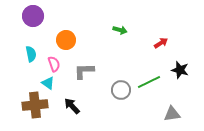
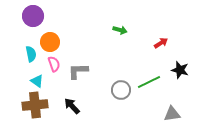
orange circle: moved 16 px left, 2 px down
gray L-shape: moved 6 px left
cyan triangle: moved 11 px left, 2 px up
